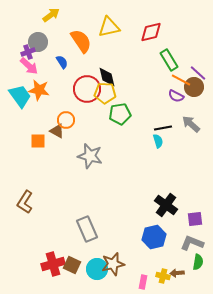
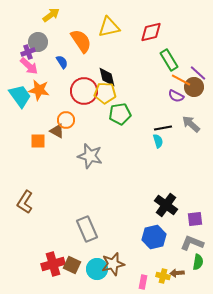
red circle: moved 3 px left, 2 px down
